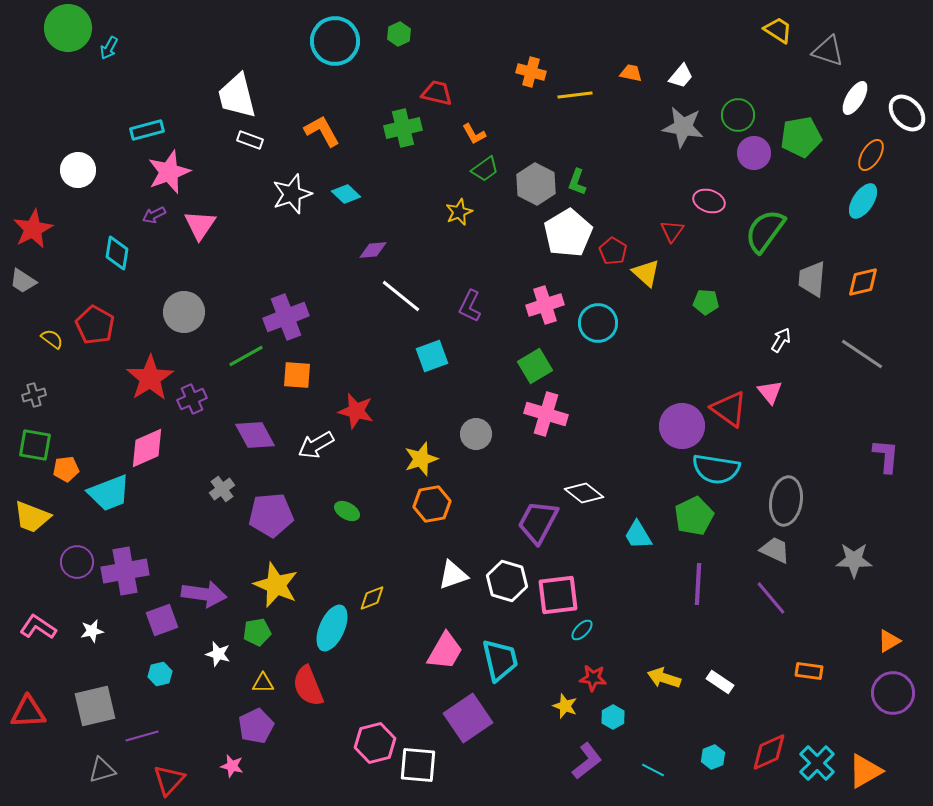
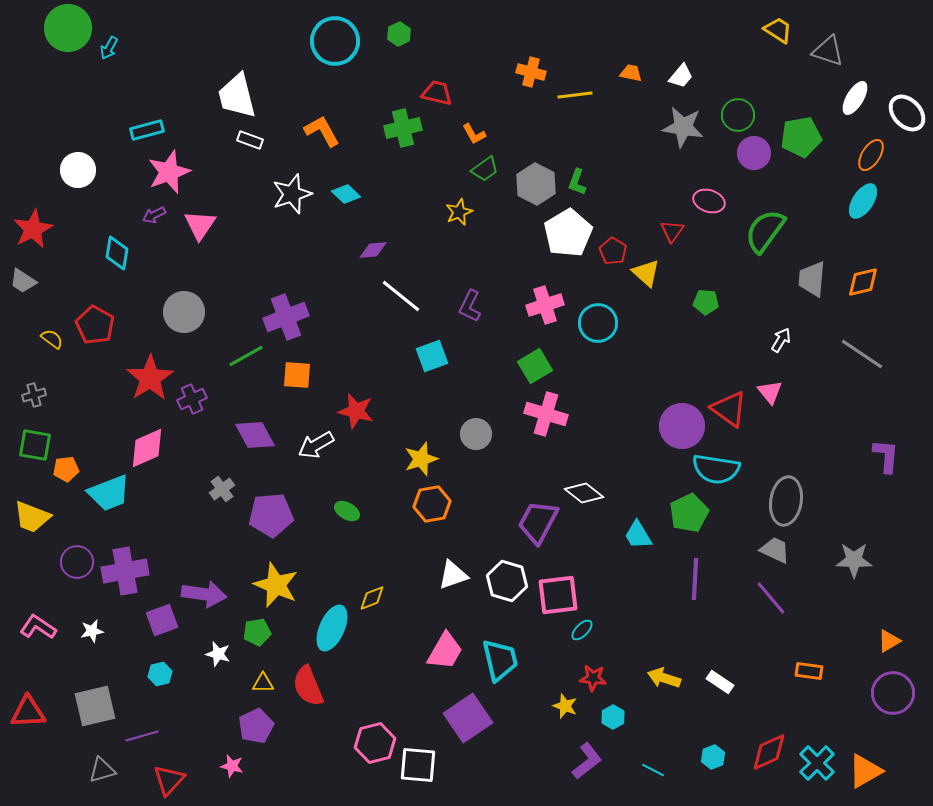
green pentagon at (694, 516): moved 5 px left, 3 px up
purple line at (698, 584): moved 3 px left, 5 px up
